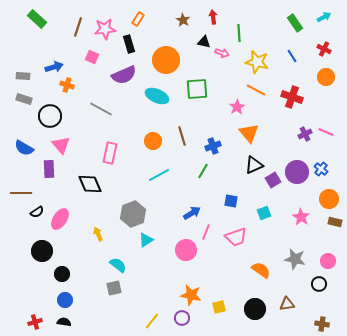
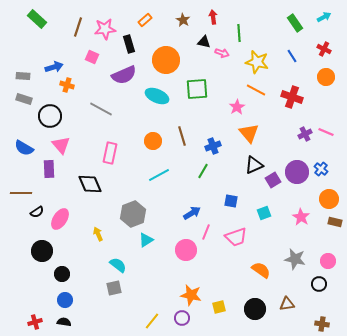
orange rectangle at (138, 19): moved 7 px right, 1 px down; rotated 16 degrees clockwise
